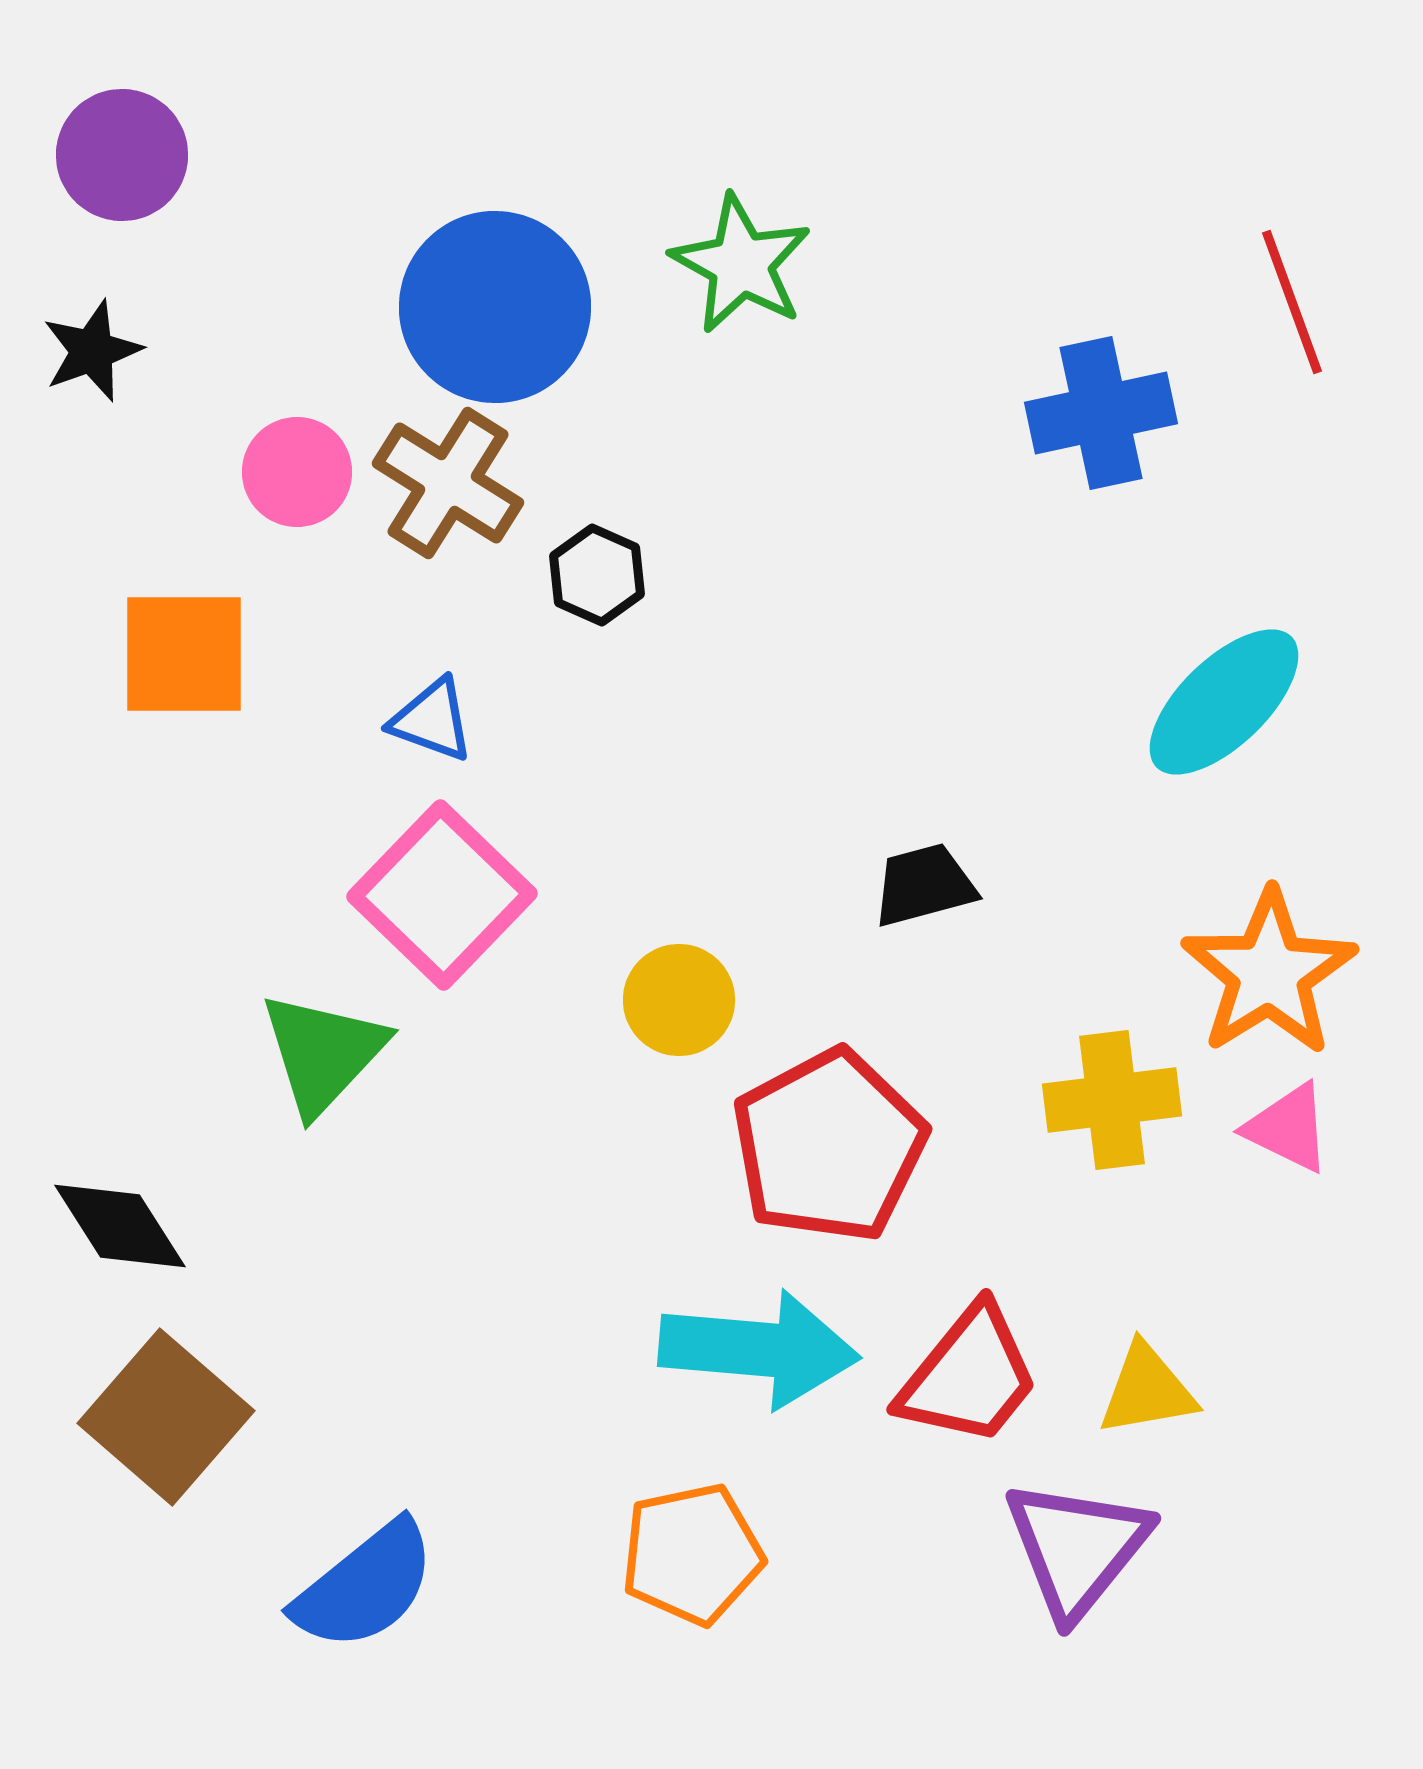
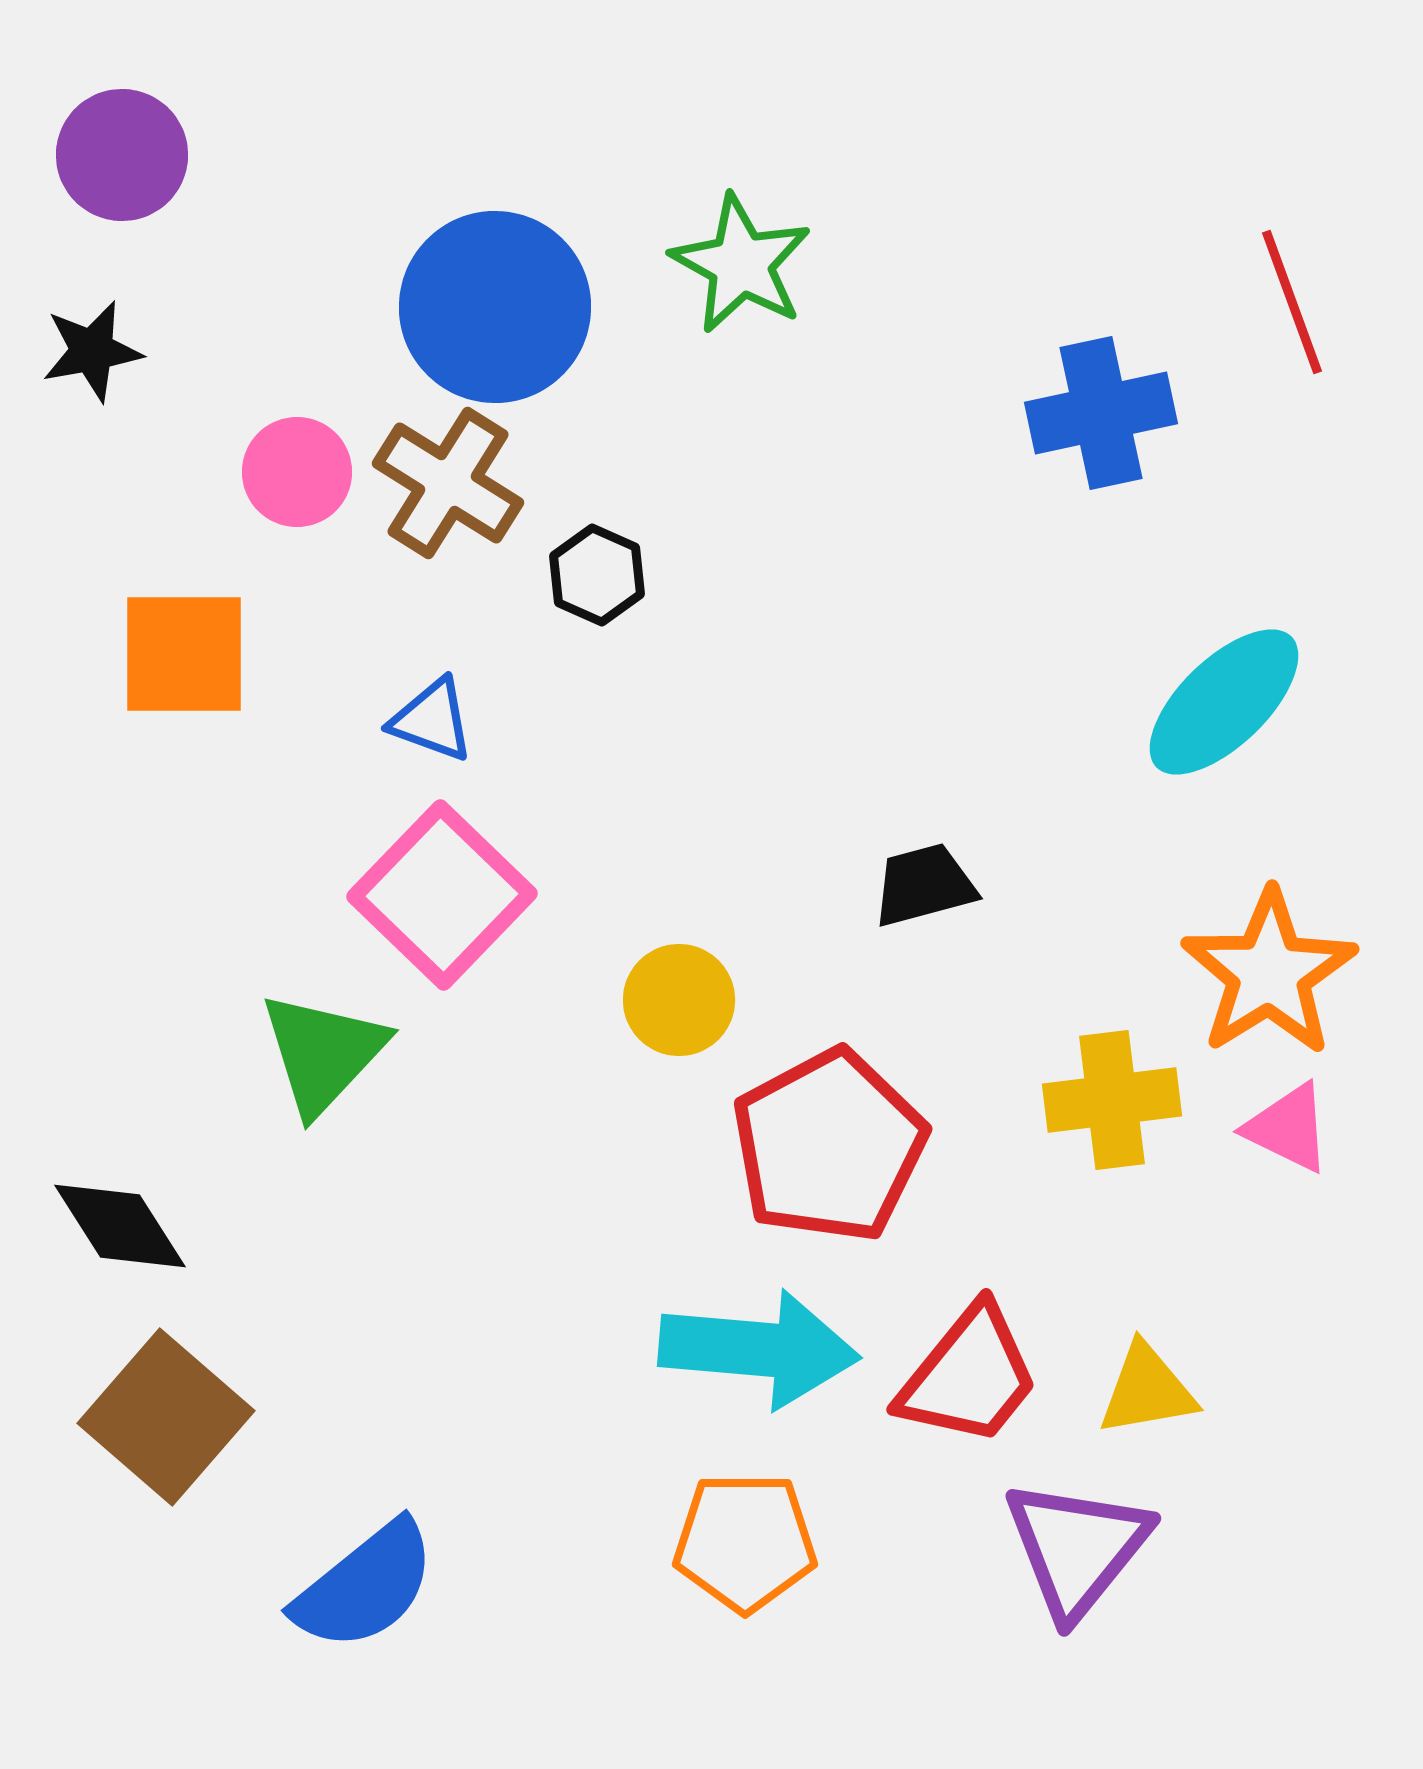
black star: rotated 10 degrees clockwise
orange pentagon: moved 53 px right, 12 px up; rotated 12 degrees clockwise
